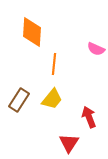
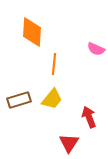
brown rectangle: rotated 40 degrees clockwise
